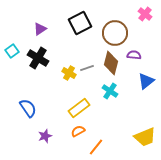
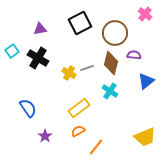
purple triangle: rotated 24 degrees clockwise
purple star: rotated 16 degrees counterclockwise
